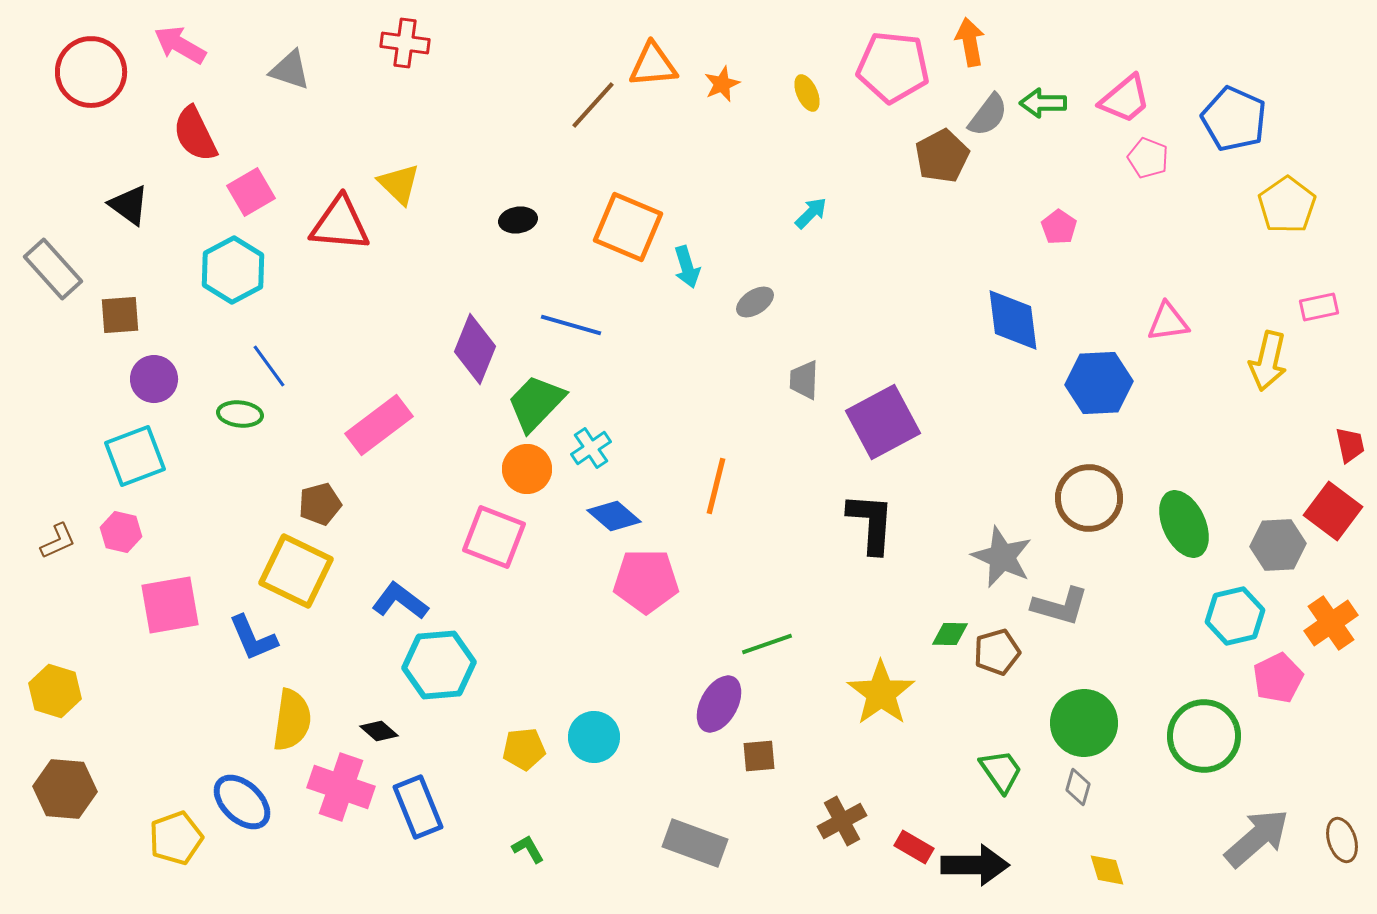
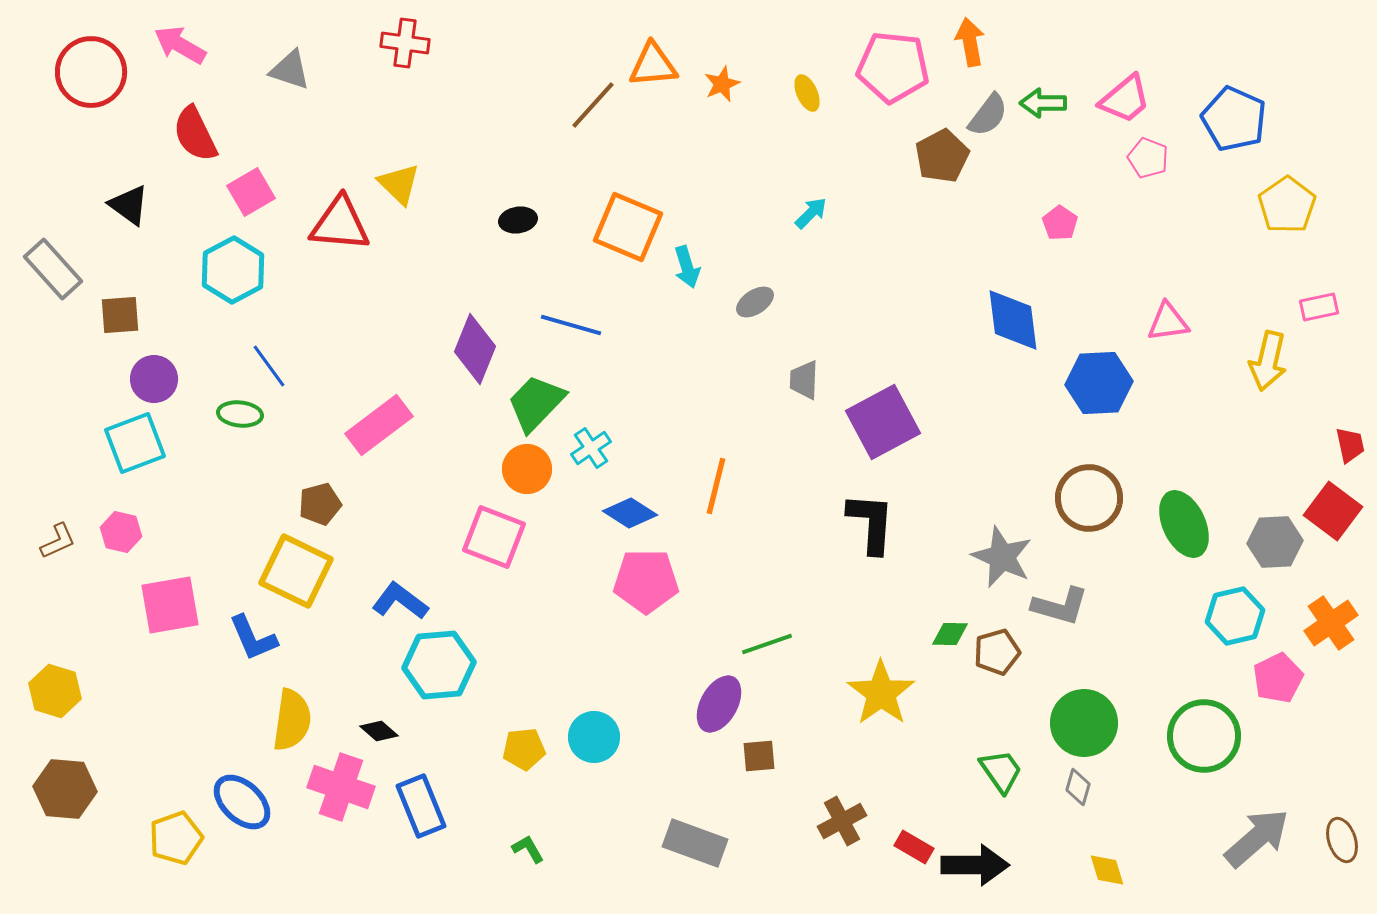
pink pentagon at (1059, 227): moved 1 px right, 4 px up
cyan square at (135, 456): moved 13 px up
blue diamond at (614, 516): moved 16 px right, 3 px up; rotated 8 degrees counterclockwise
gray hexagon at (1278, 545): moved 3 px left, 3 px up
blue rectangle at (418, 807): moved 3 px right, 1 px up
